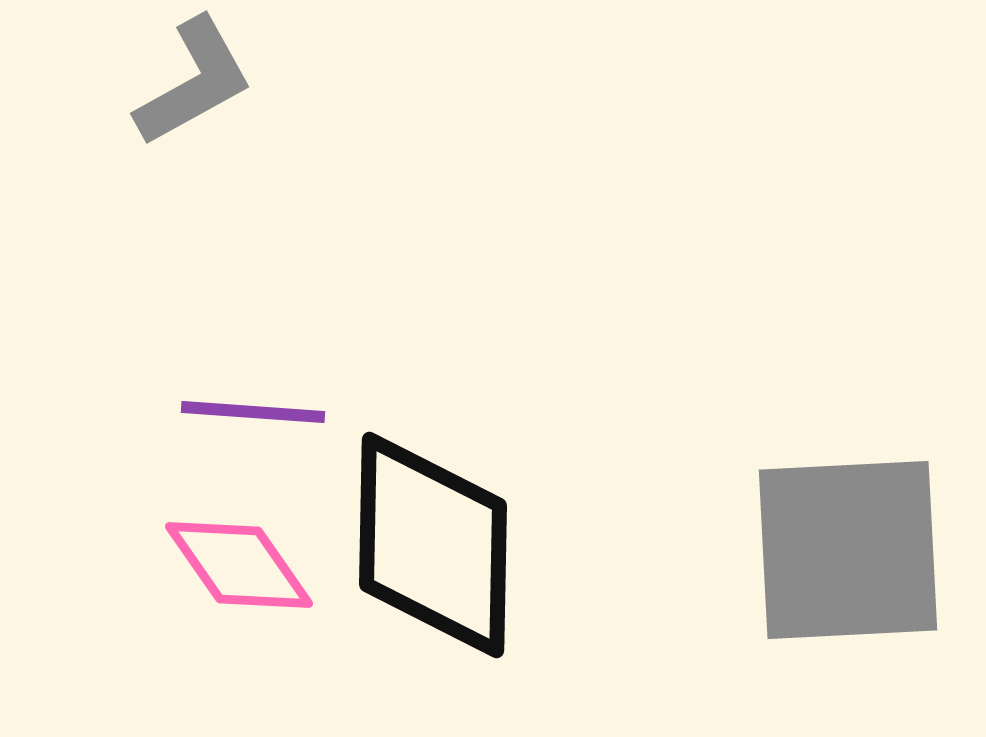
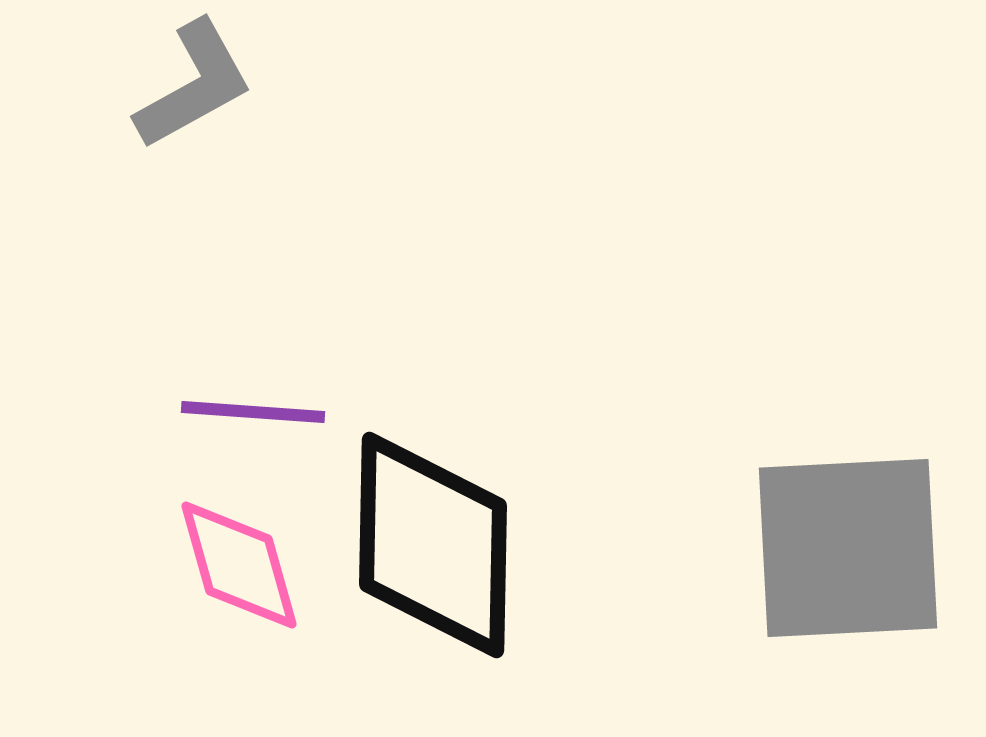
gray L-shape: moved 3 px down
gray square: moved 2 px up
pink diamond: rotated 19 degrees clockwise
